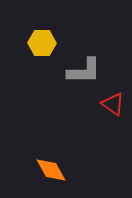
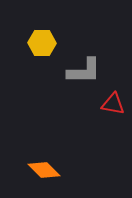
red triangle: rotated 25 degrees counterclockwise
orange diamond: moved 7 px left; rotated 16 degrees counterclockwise
